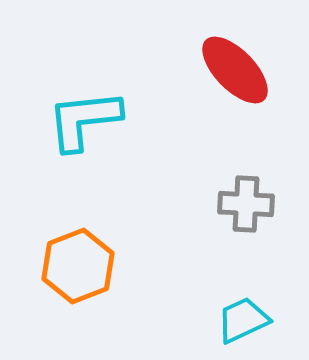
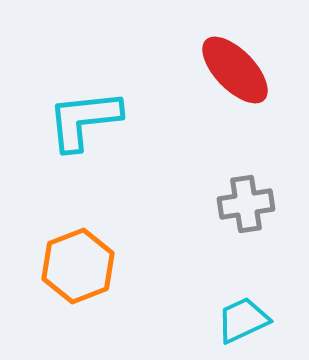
gray cross: rotated 12 degrees counterclockwise
